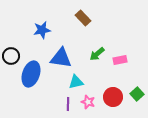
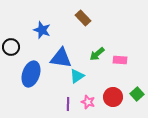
blue star: rotated 30 degrees clockwise
black circle: moved 9 px up
pink rectangle: rotated 16 degrees clockwise
cyan triangle: moved 1 px right, 6 px up; rotated 21 degrees counterclockwise
